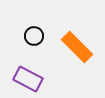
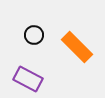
black circle: moved 1 px up
